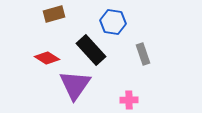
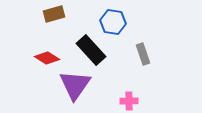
pink cross: moved 1 px down
